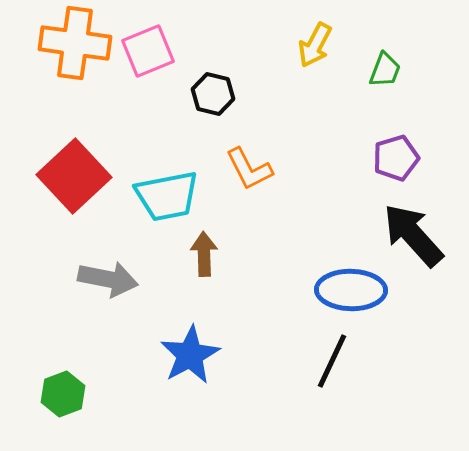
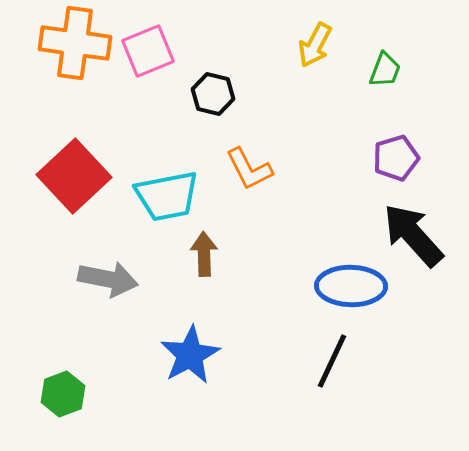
blue ellipse: moved 4 px up
